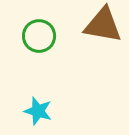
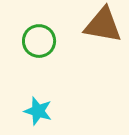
green circle: moved 5 px down
